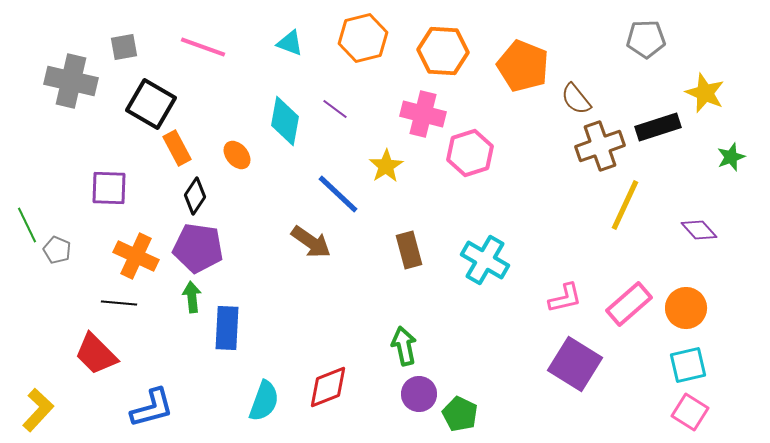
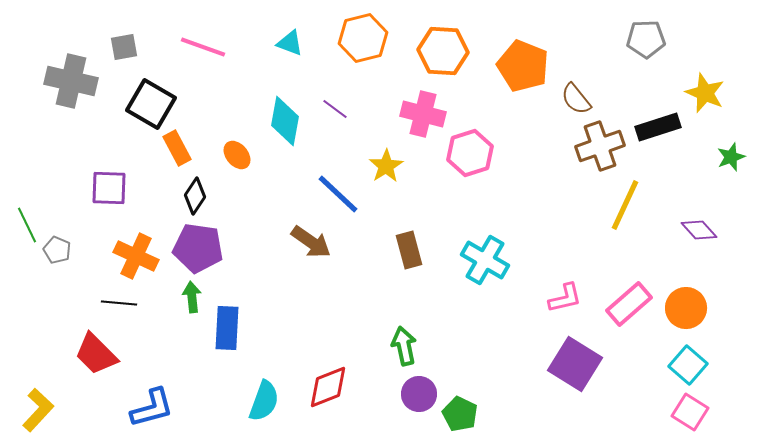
cyan square at (688, 365): rotated 36 degrees counterclockwise
